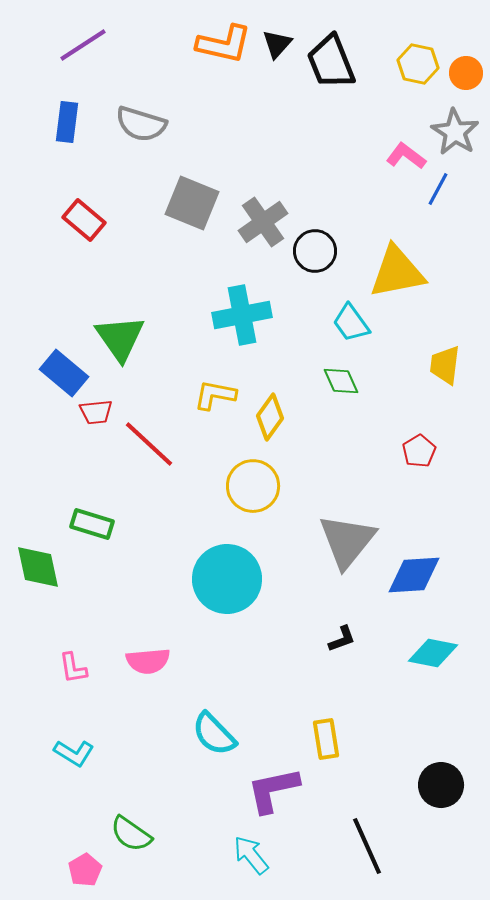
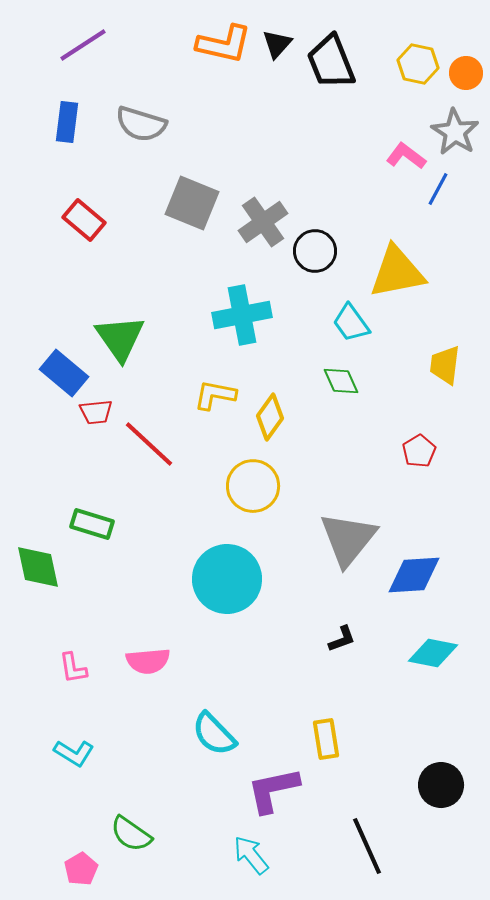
gray triangle at (347, 541): moved 1 px right, 2 px up
pink pentagon at (85, 870): moved 4 px left, 1 px up
